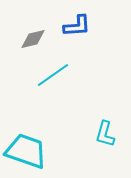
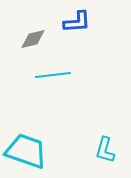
blue L-shape: moved 4 px up
cyan line: rotated 28 degrees clockwise
cyan L-shape: moved 16 px down
